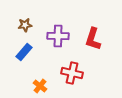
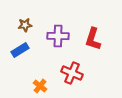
blue rectangle: moved 4 px left, 2 px up; rotated 18 degrees clockwise
red cross: rotated 10 degrees clockwise
